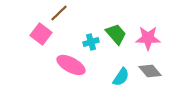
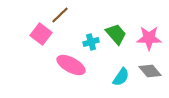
brown line: moved 1 px right, 2 px down
pink star: moved 1 px right
